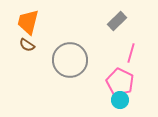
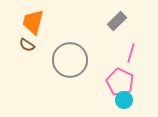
orange trapezoid: moved 5 px right
cyan circle: moved 4 px right
